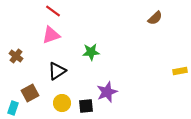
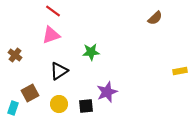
brown cross: moved 1 px left, 1 px up
black triangle: moved 2 px right
yellow circle: moved 3 px left, 1 px down
